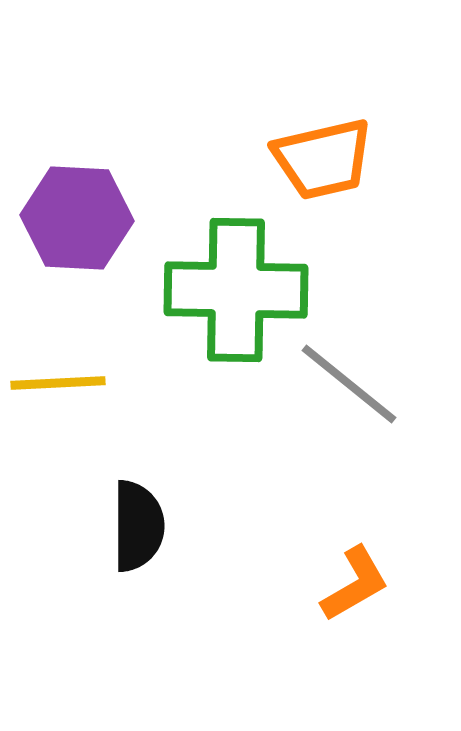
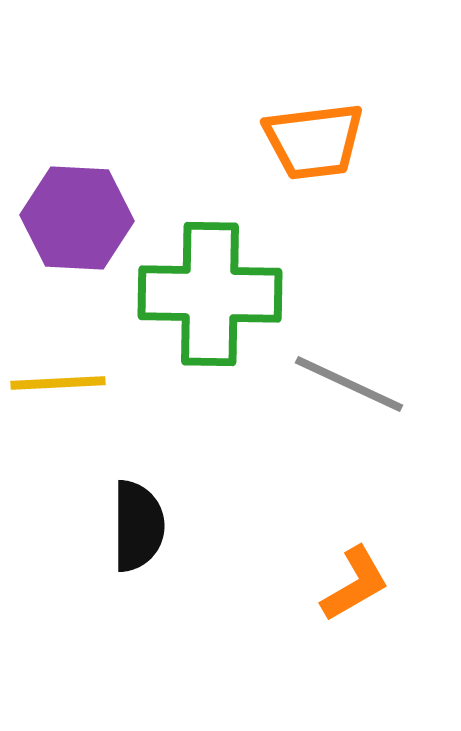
orange trapezoid: moved 9 px left, 18 px up; rotated 6 degrees clockwise
green cross: moved 26 px left, 4 px down
gray line: rotated 14 degrees counterclockwise
